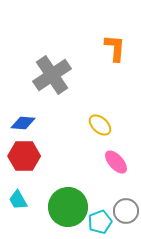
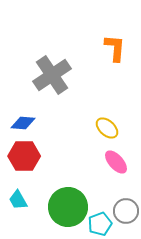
yellow ellipse: moved 7 px right, 3 px down
cyan pentagon: moved 2 px down
